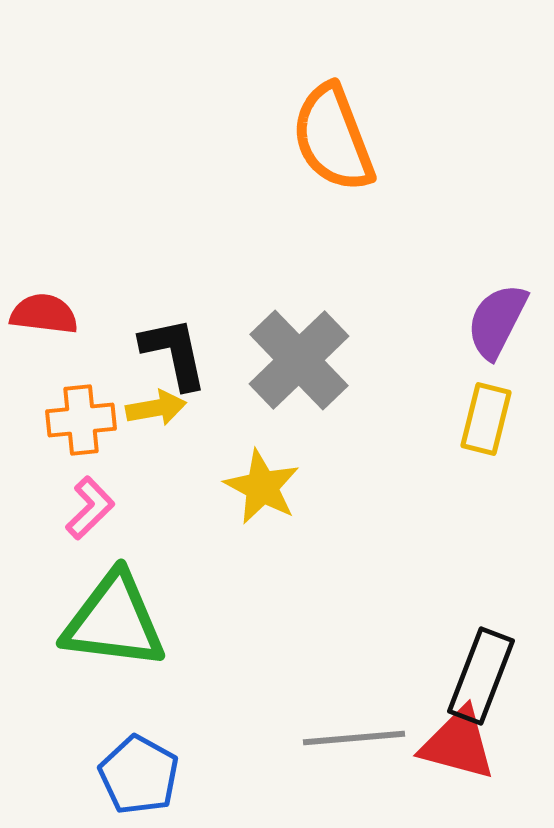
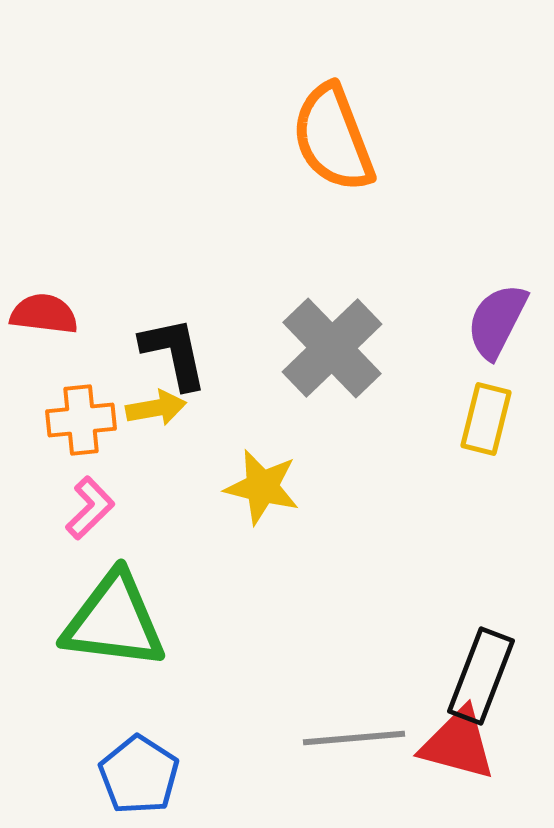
gray cross: moved 33 px right, 12 px up
yellow star: rotated 14 degrees counterclockwise
blue pentagon: rotated 4 degrees clockwise
